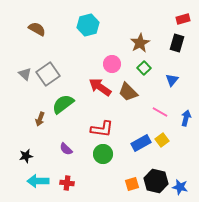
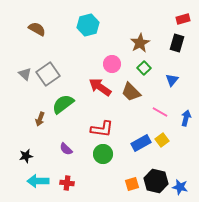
brown trapezoid: moved 3 px right
